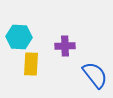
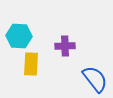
cyan hexagon: moved 1 px up
blue semicircle: moved 4 px down
